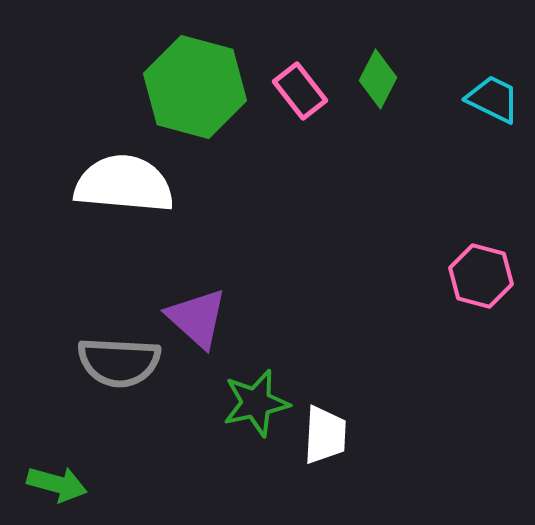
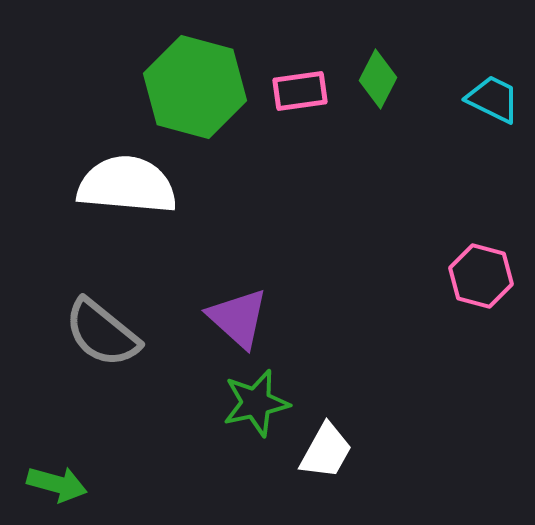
pink rectangle: rotated 60 degrees counterclockwise
white semicircle: moved 3 px right, 1 px down
purple triangle: moved 41 px right
gray semicircle: moved 17 px left, 29 px up; rotated 36 degrees clockwise
white trapezoid: moved 1 px right, 16 px down; rotated 26 degrees clockwise
